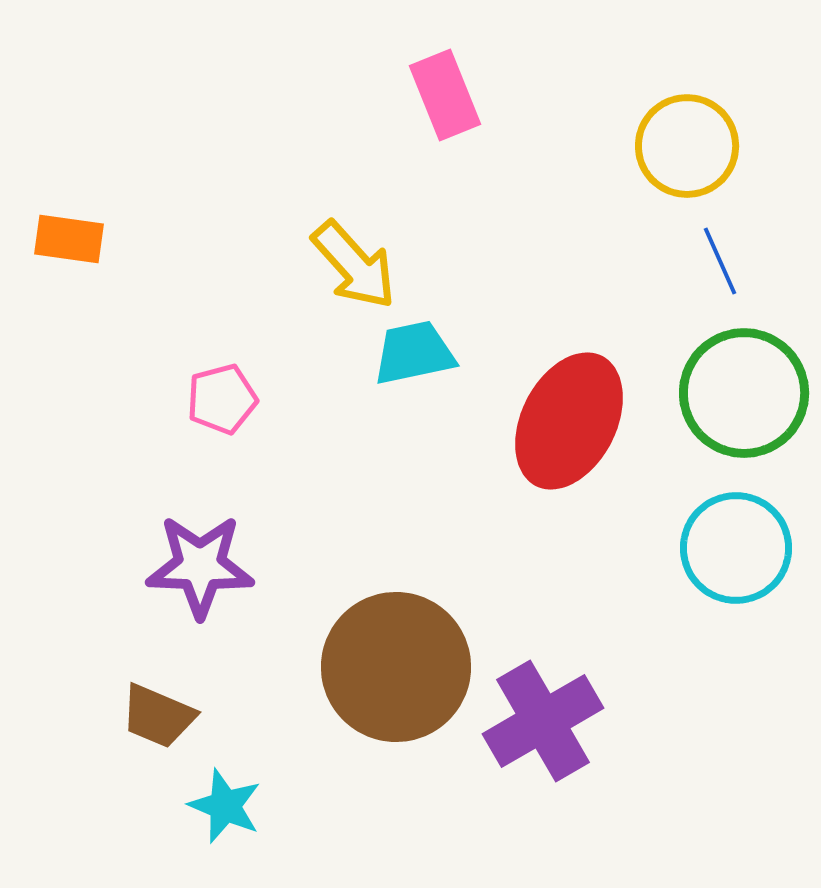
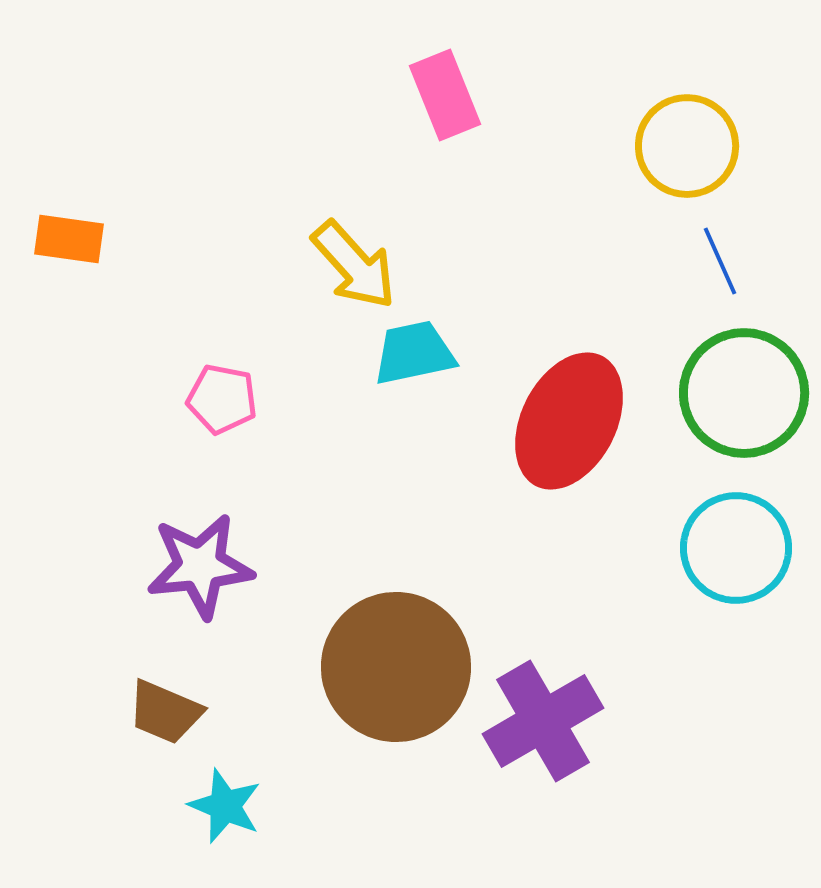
pink pentagon: rotated 26 degrees clockwise
purple star: rotated 8 degrees counterclockwise
brown trapezoid: moved 7 px right, 4 px up
